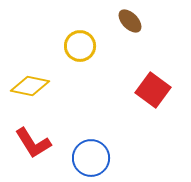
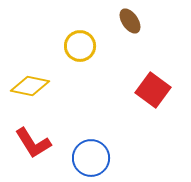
brown ellipse: rotated 10 degrees clockwise
